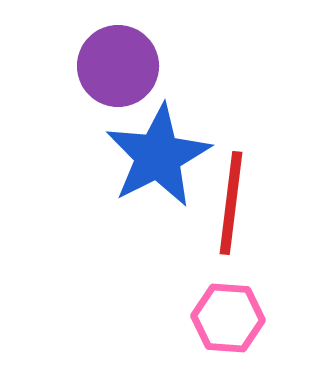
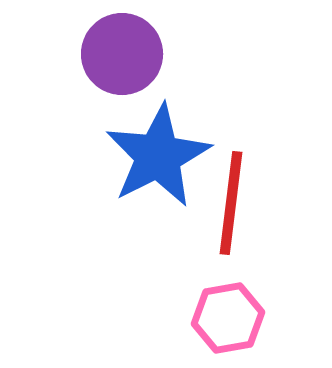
purple circle: moved 4 px right, 12 px up
pink hexagon: rotated 14 degrees counterclockwise
